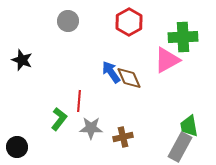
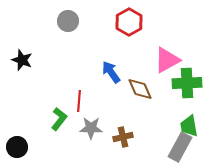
green cross: moved 4 px right, 46 px down
brown diamond: moved 11 px right, 11 px down
